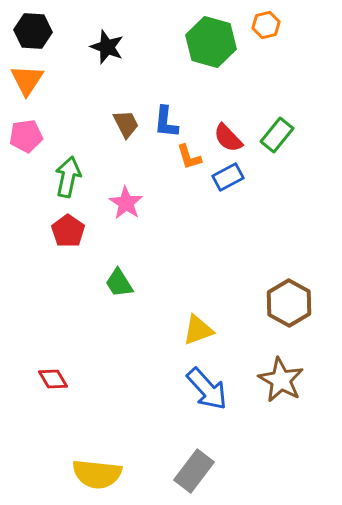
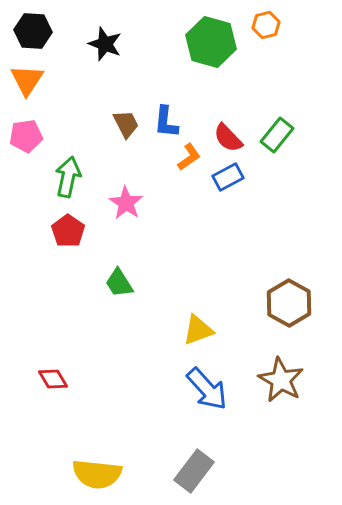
black star: moved 2 px left, 3 px up
orange L-shape: rotated 108 degrees counterclockwise
